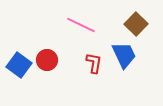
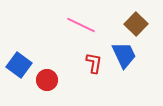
red circle: moved 20 px down
